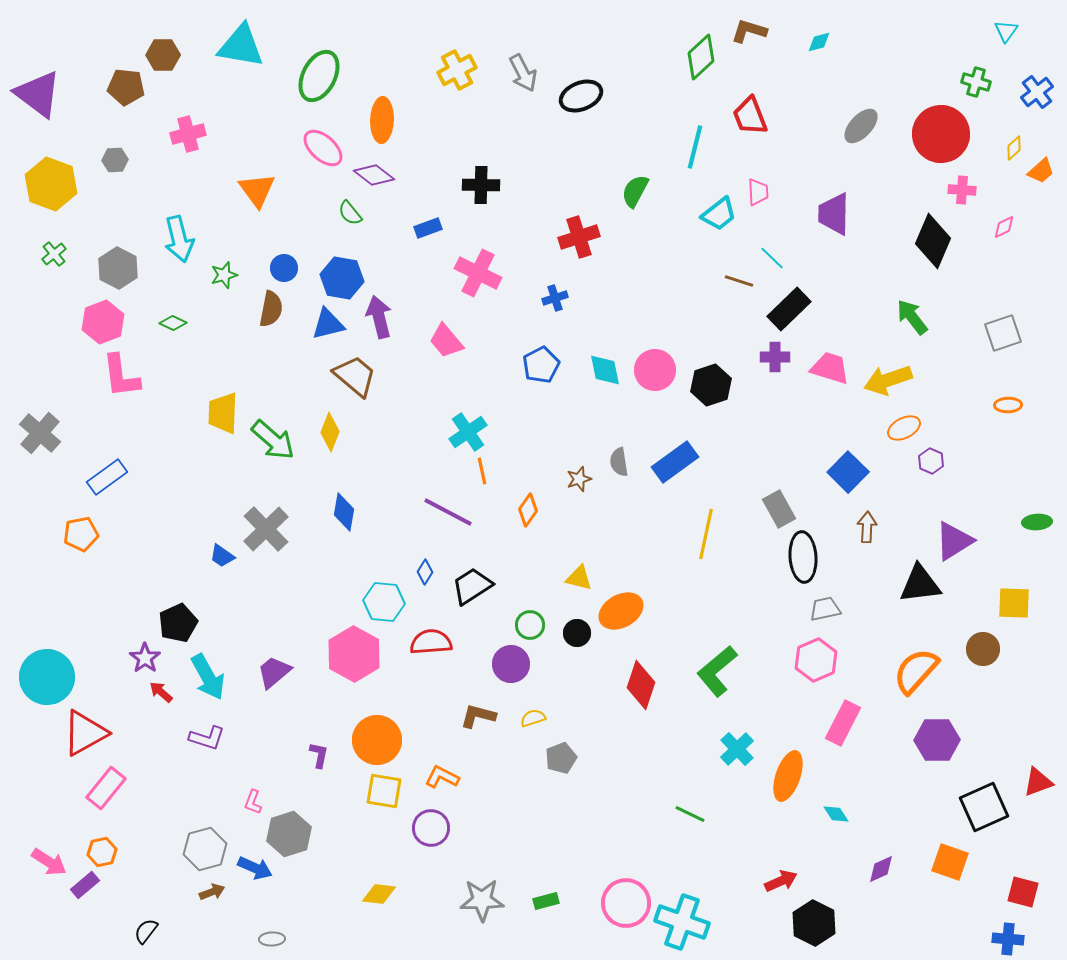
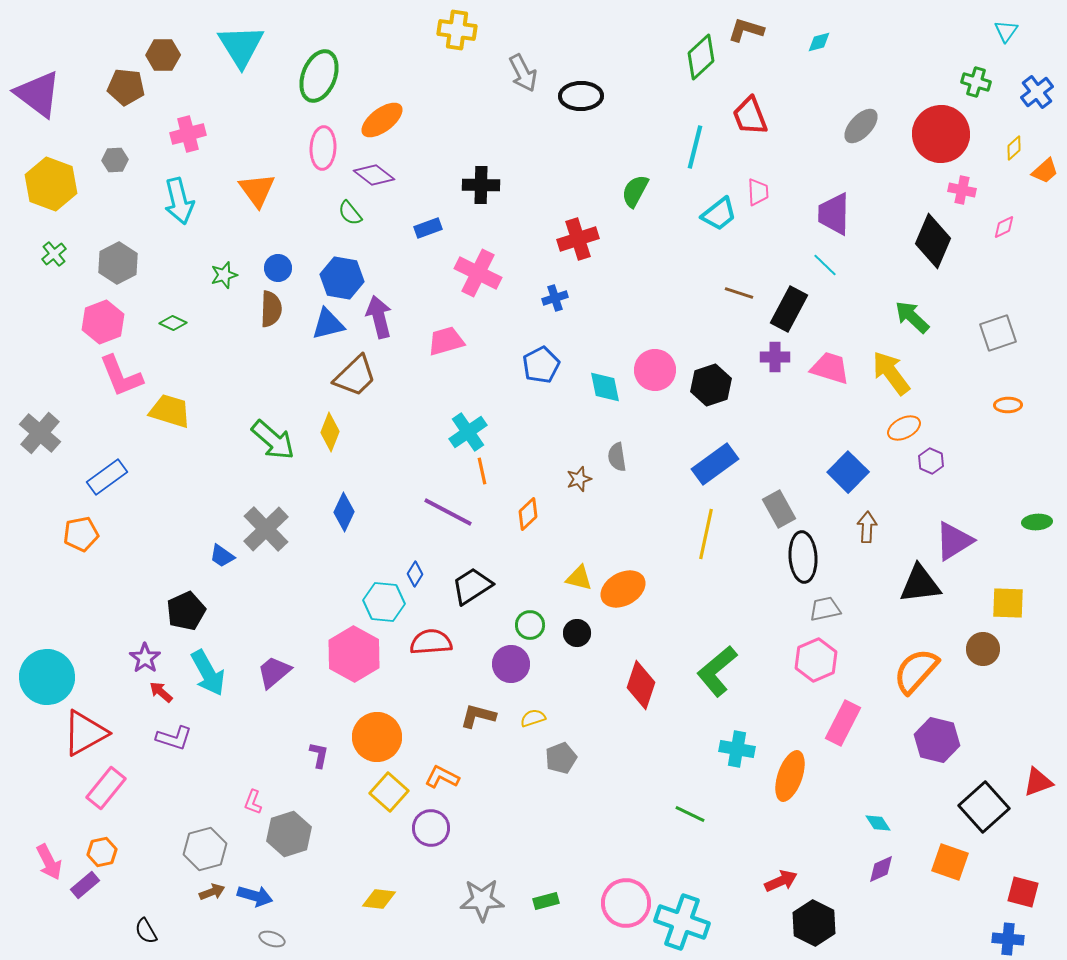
brown L-shape at (749, 31): moved 3 px left, 1 px up
cyan triangle at (241, 46): rotated 48 degrees clockwise
yellow cross at (457, 70): moved 40 px up; rotated 36 degrees clockwise
green ellipse at (319, 76): rotated 6 degrees counterclockwise
black ellipse at (581, 96): rotated 21 degrees clockwise
orange ellipse at (382, 120): rotated 51 degrees clockwise
pink ellipse at (323, 148): rotated 51 degrees clockwise
orange trapezoid at (1041, 171): moved 4 px right
pink cross at (962, 190): rotated 8 degrees clockwise
red cross at (579, 237): moved 1 px left, 2 px down
cyan arrow at (179, 239): moved 38 px up
cyan line at (772, 258): moved 53 px right, 7 px down
gray hexagon at (118, 268): moved 5 px up; rotated 6 degrees clockwise
blue circle at (284, 268): moved 6 px left
brown line at (739, 281): moved 12 px down
brown semicircle at (271, 309): rotated 9 degrees counterclockwise
black rectangle at (789, 309): rotated 18 degrees counterclockwise
green arrow at (912, 317): rotated 9 degrees counterclockwise
gray square at (1003, 333): moved 5 px left
pink trapezoid at (446, 341): rotated 114 degrees clockwise
cyan diamond at (605, 370): moved 17 px down
pink L-shape at (121, 376): rotated 15 degrees counterclockwise
brown trapezoid at (355, 376): rotated 96 degrees clockwise
yellow arrow at (888, 380): moved 3 px right, 7 px up; rotated 72 degrees clockwise
yellow trapezoid at (223, 413): moved 53 px left, 2 px up; rotated 105 degrees clockwise
gray semicircle at (619, 462): moved 2 px left, 5 px up
blue rectangle at (675, 462): moved 40 px right, 2 px down
orange diamond at (528, 510): moved 4 px down; rotated 12 degrees clockwise
blue diamond at (344, 512): rotated 15 degrees clockwise
blue diamond at (425, 572): moved 10 px left, 2 px down
yellow square at (1014, 603): moved 6 px left
orange ellipse at (621, 611): moved 2 px right, 22 px up
black pentagon at (178, 623): moved 8 px right, 12 px up
cyan arrow at (208, 677): moved 4 px up
purple L-shape at (207, 738): moved 33 px left
orange circle at (377, 740): moved 3 px up
purple hexagon at (937, 740): rotated 15 degrees clockwise
cyan cross at (737, 749): rotated 36 degrees counterclockwise
orange ellipse at (788, 776): moved 2 px right
yellow square at (384, 791): moved 5 px right, 1 px down; rotated 33 degrees clockwise
black square at (984, 807): rotated 18 degrees counterclockwise
cyan diamond at (836, 814): moved 42 px right, 9 px down
pink arrow at (49, 862): rotated 30 degrees clockwise
blue arrow at (255, 868): moved 28 px down; rotated 8 degrees counterclockwise
yellow diamond at (379, 894): moved 5 px down
black semicircle at (146, 931): rotated 68 degrees counterclockwise
gray ellipse at (272, 939): rotated 20 degrees clockwise
